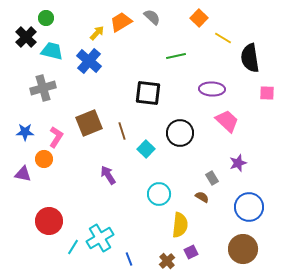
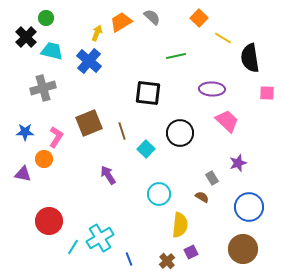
yellow arrow: rotated 21 degrees counterclockwise
